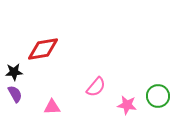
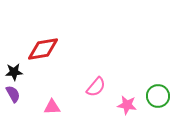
purple semicircle: moved 2 px left
